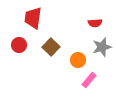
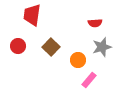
red trapezoid: moved 1 px left, 3 px up
red circle: moved 1 px left, 1 px down
